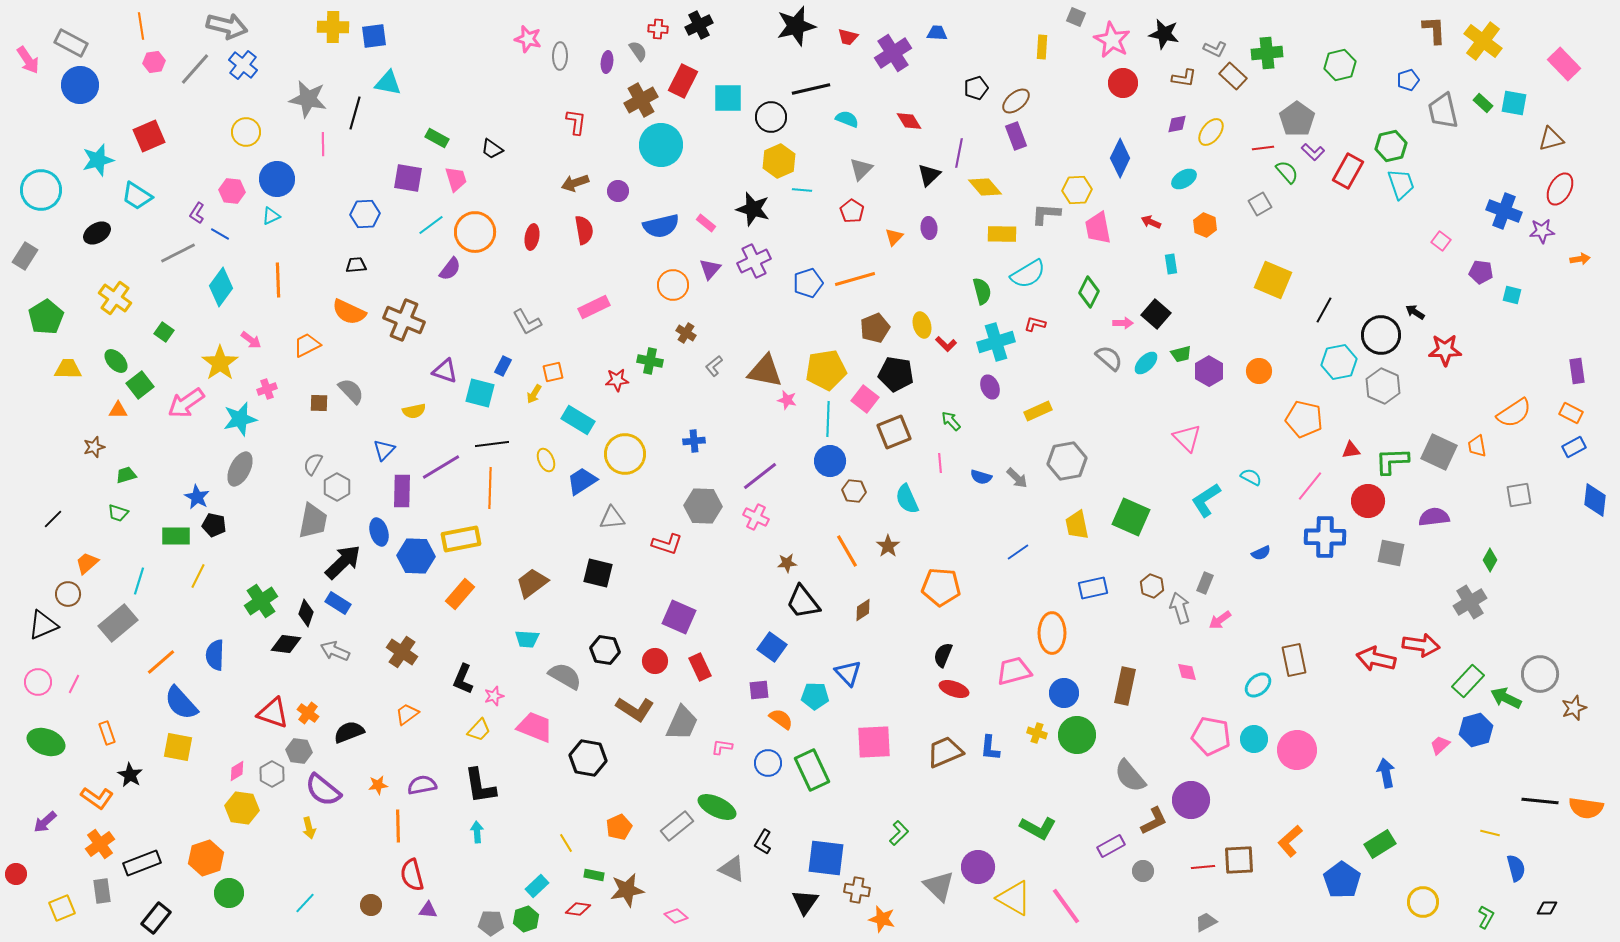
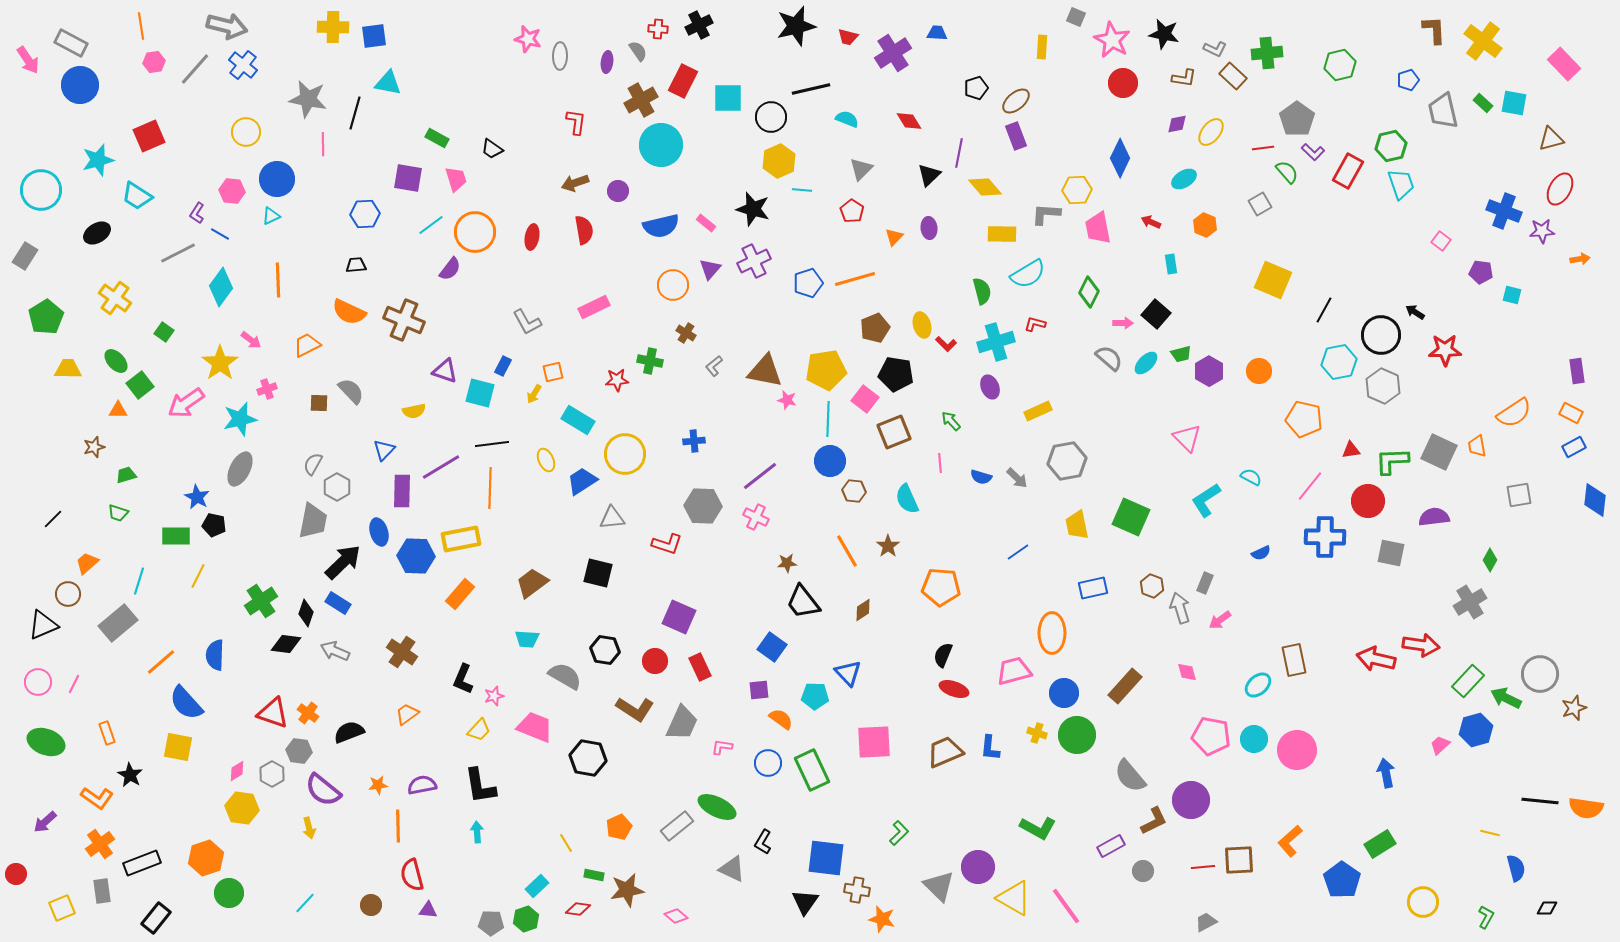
brown rectangle at (1125, 686): rotated 30 degrees clockwise
blue semicircle at (181, 703): moved 5 px right
